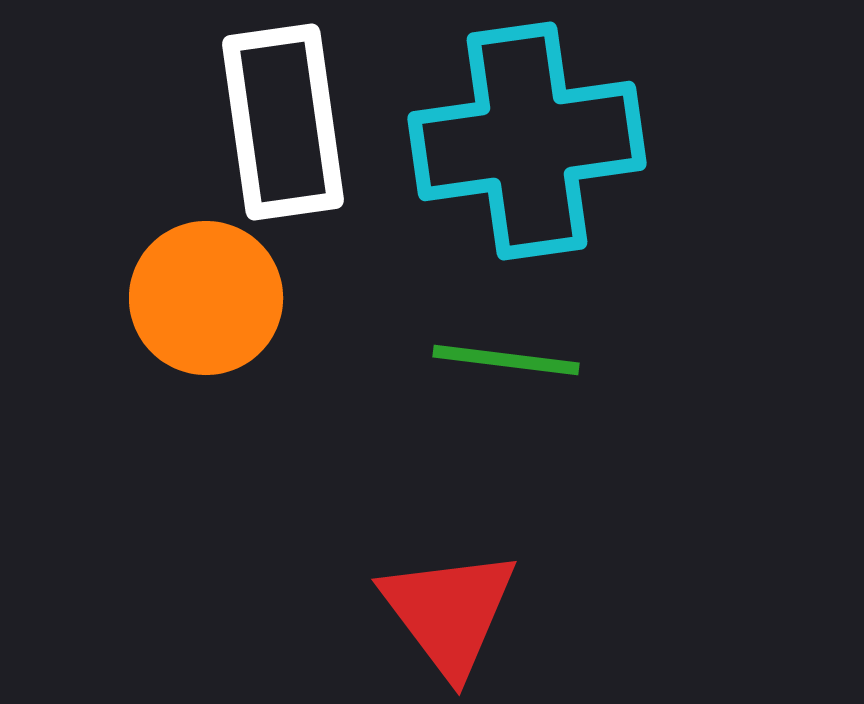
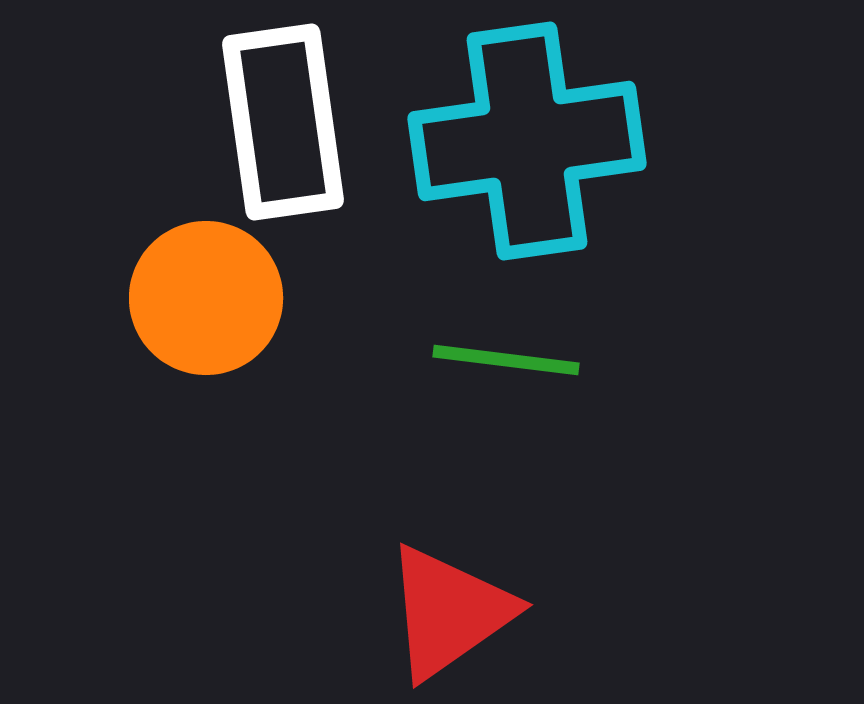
red triangle: rotated 32 degrees clockwise
